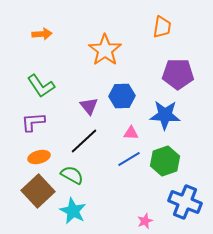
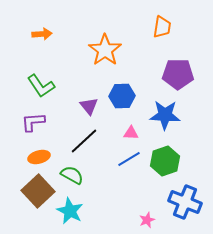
cyan star: moved 3 px left
pink star: moved 2 px right, 1 px up
